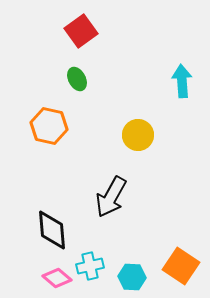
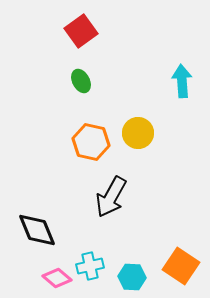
green ellipse: moved 4 px right, 2 px down
orange hexagon: moved 42 px right, 16 px down
yellow circle: moved 2 px up
black diamond: moved 15 px left; rotated 18 degrees counterclockwise
